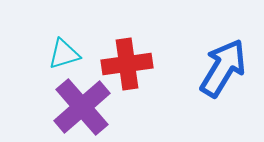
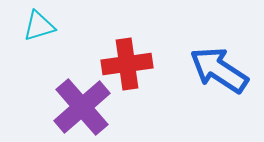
cyan triangle: moved 25 px left, 28 px up
blue arrow: moved 4 px left, 2 px down; rotated 88 degrees counterclockwise
